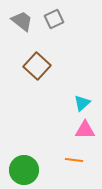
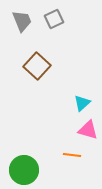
gray trapezoid: rotated 30 degrees clockwise
pink triangle: moved 3 px right; rotated 15 degrees clockwise
orange line: moved 2 px left, 5 px up
